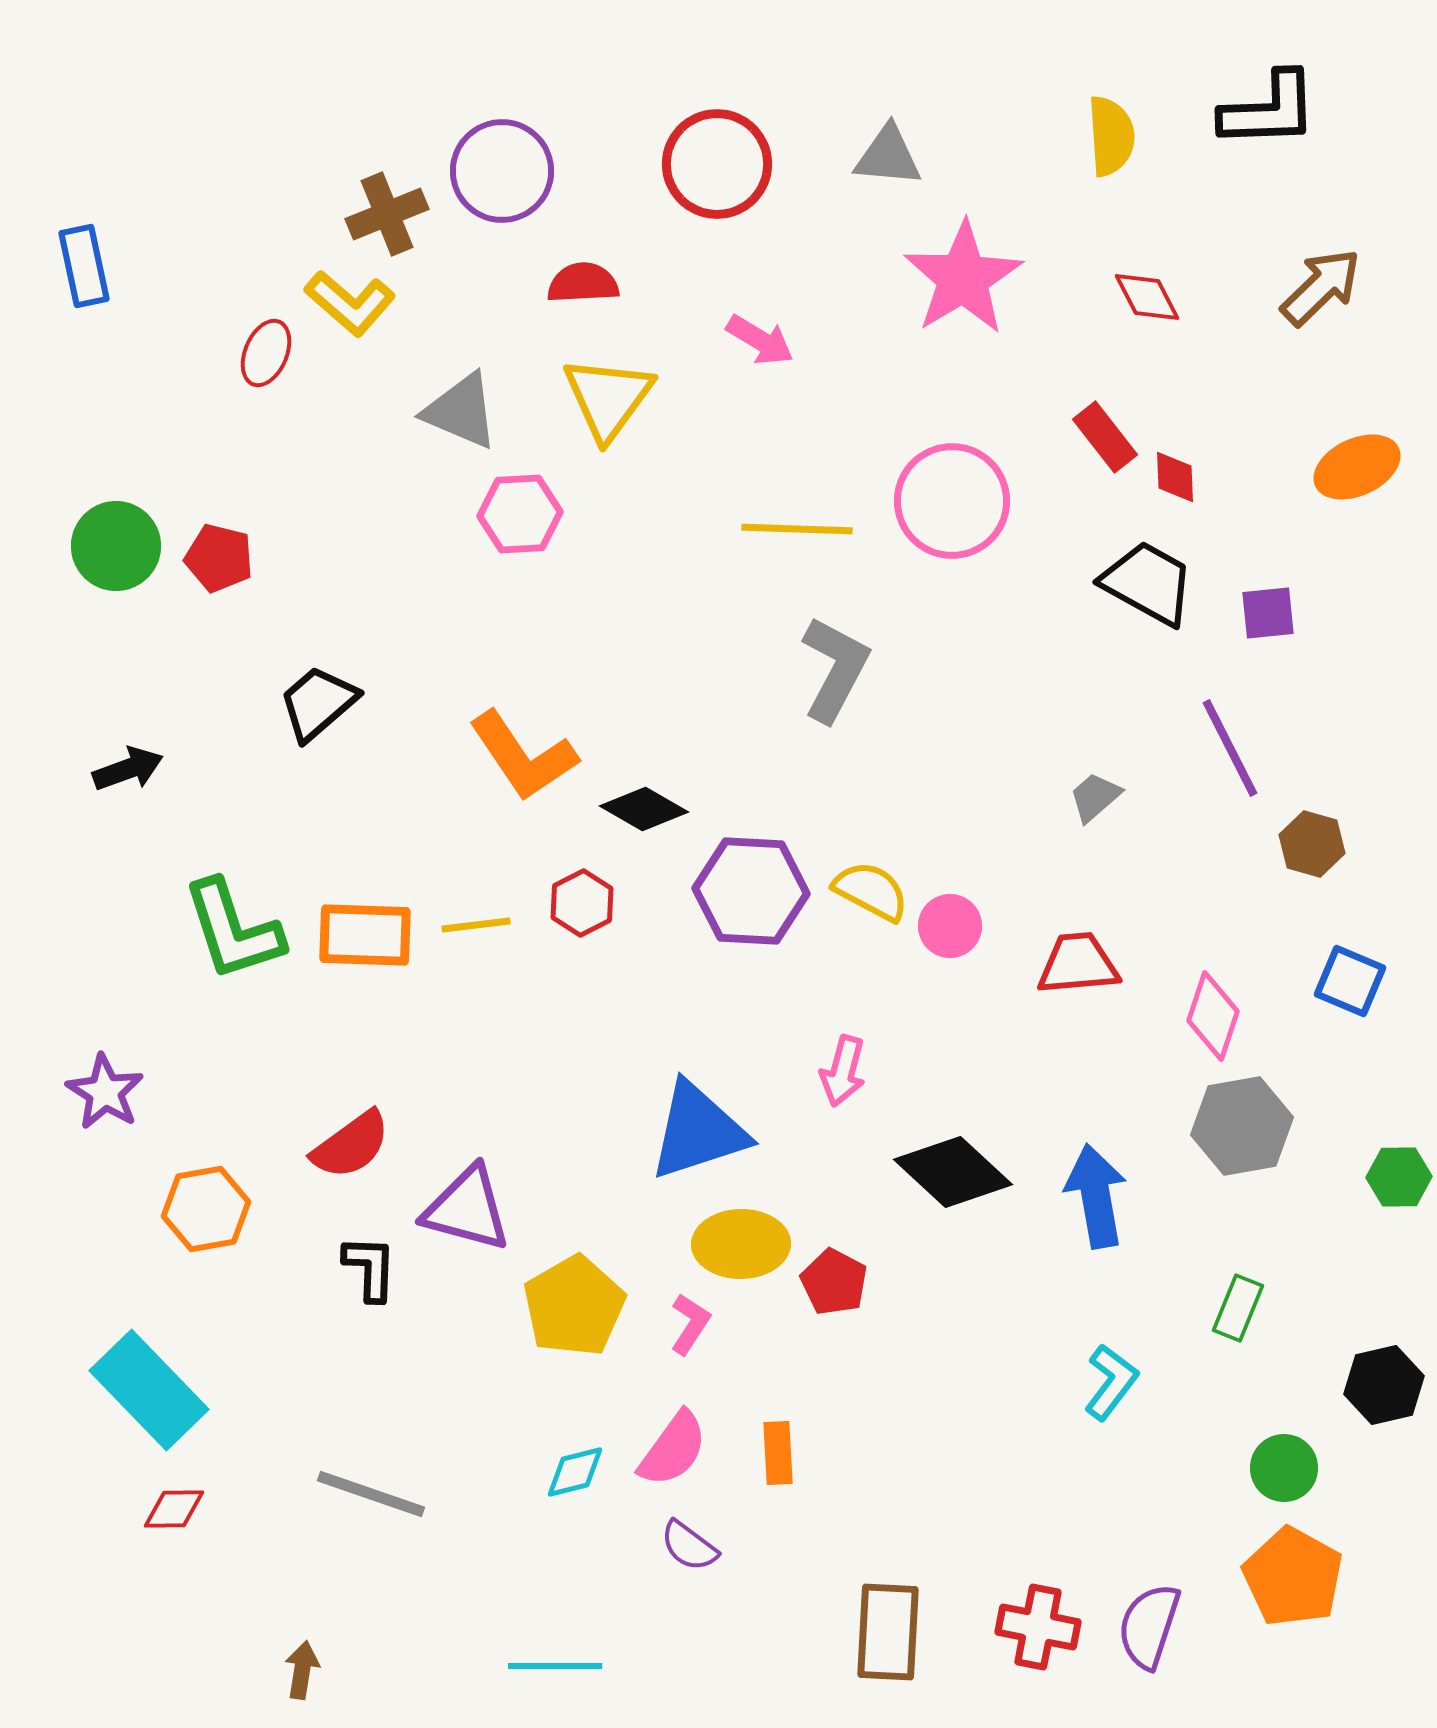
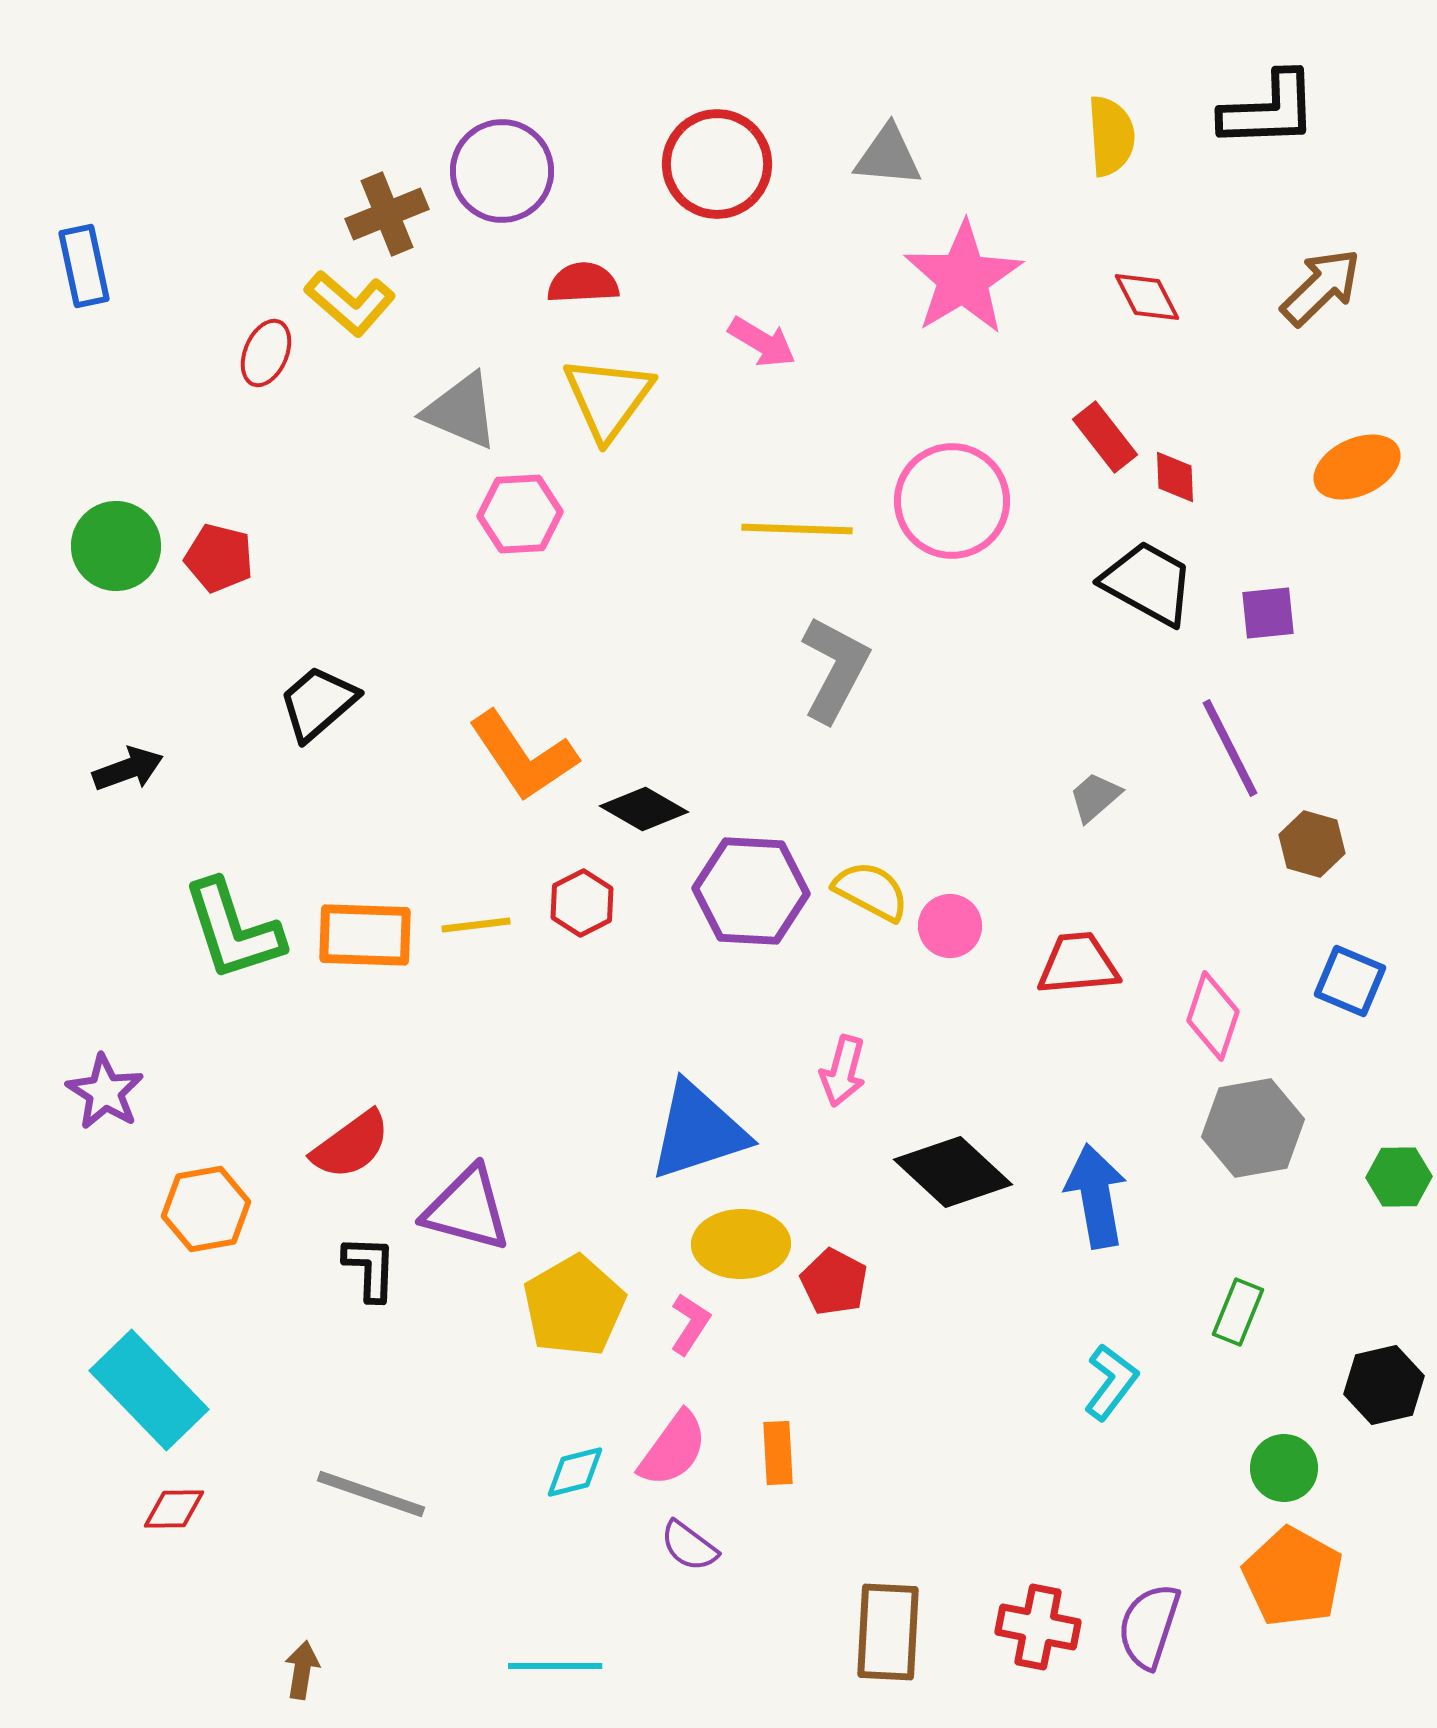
pink arrow at (760, 340): moved 2 px right, 2 px down
gray hexagon at (1242, 1126): moved 11 px right, 2 px down
green rectangle at (1238, 1308): moved 4 px down
